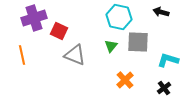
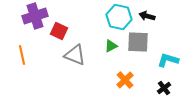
black arrow: moved 14 px left, 4 px down
purple cross: moved 1 px right, 2 px up
green triangle: rotated 24 degrees clockwise
